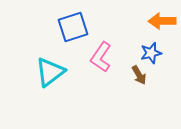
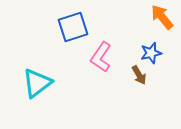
orange arrow: moved 4 px up; rotated 52 degrees clockwise
cyan triangle: moved 13 px left, 11 px down
